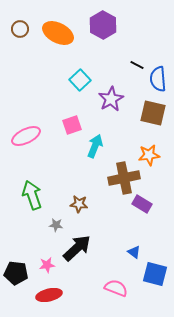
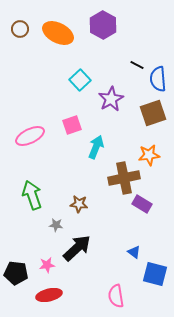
brown square: rotated 32 degrees counterclockwise
pink ellipse: moved 4 px right
cyan arrow: moved 1 px right, 1 px down
pink semicircle: moved 8 px down; rotated 120 degrees counterclockwise
